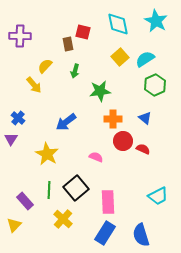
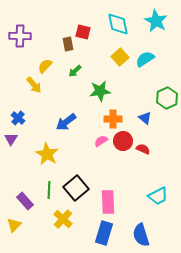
green arrow: rotated 32 degrees clockwise
green hexagon: moved 12 px right, 13 px down
pink semicircle: moved 5 px right, 16 px up; rotated 56 degrees counterclockwise
blue rectangle: moved 1 px left; rotated 15 degrees counterclockwise
